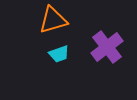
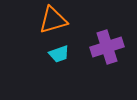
purple cross: rotated 20 degrees clockwise
